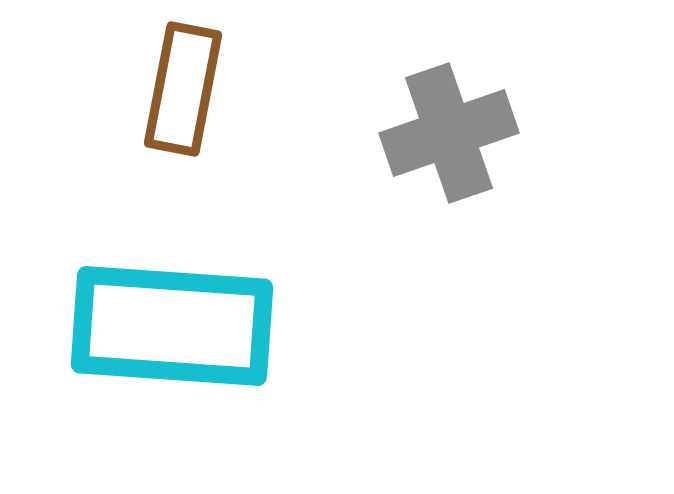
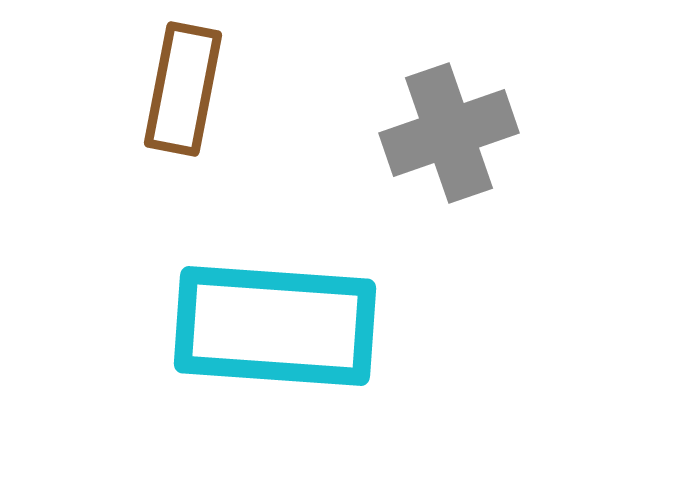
cyan rectangle: moved 103 px right
